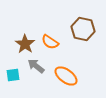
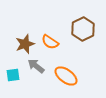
brown hexagon: rotated 20 degrees clockwise
brown star: rotated 18 degrees clockwise
